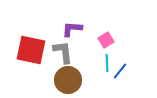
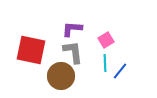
gray L-shape: moved 10 px right
cyan line: moved 2 px left
brown circle: moved 7 px left, 4 px up
